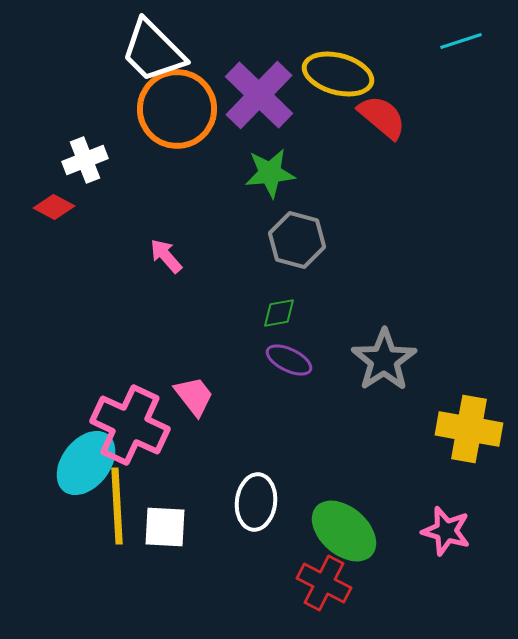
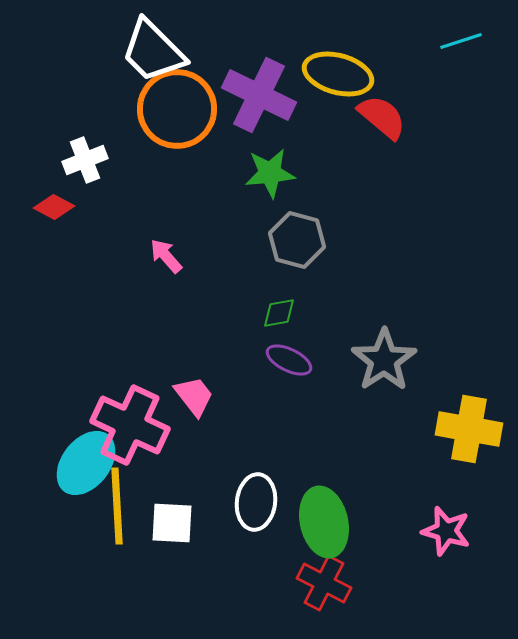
purple cross: rotated 18 degrees counterclockwise
white square: moved 7 px right, 4 px up
green ellipse: moved 20 px left, 9 px up; rotated 36 degrees clockwise
